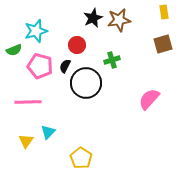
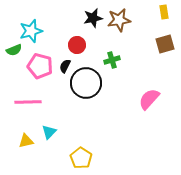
black star: rotated 12 degrees clockwise
cyan star: moved 5 px left
brown square: moved 2 px right
cyan triangle: moved 1 px right
yellow triangle: rotated 42 degrees clockwise
